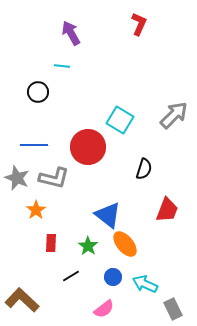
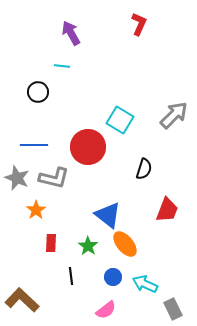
black line: rotated 66 degrees counterclockwise
pink semicircle: moved 2 px right, 1 px down
